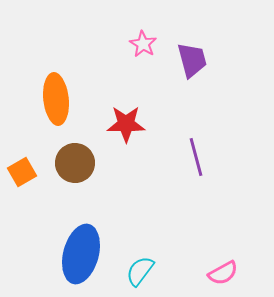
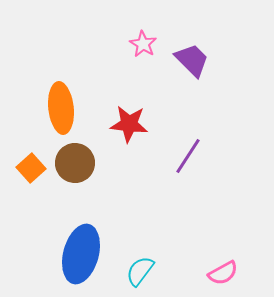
purple trapezoid: rotated 30 degrees counterclockwise
orange ellipse: moved 5 px right, 9 px down
red star: moved 3 px right; rotated 6 degrees clockwise
purple line: moved 8 px left, 1 px up; rotated 48 degrees clockwise
orange square: moved 9 px right, 4 px up; rotated 12 degrees counterclockwise
